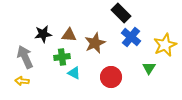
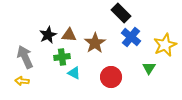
black star: moved 5 px right, 1 px down; rotated 18 degrees counterclockwise
brown star: rotated 10 degrees counterclockwise
